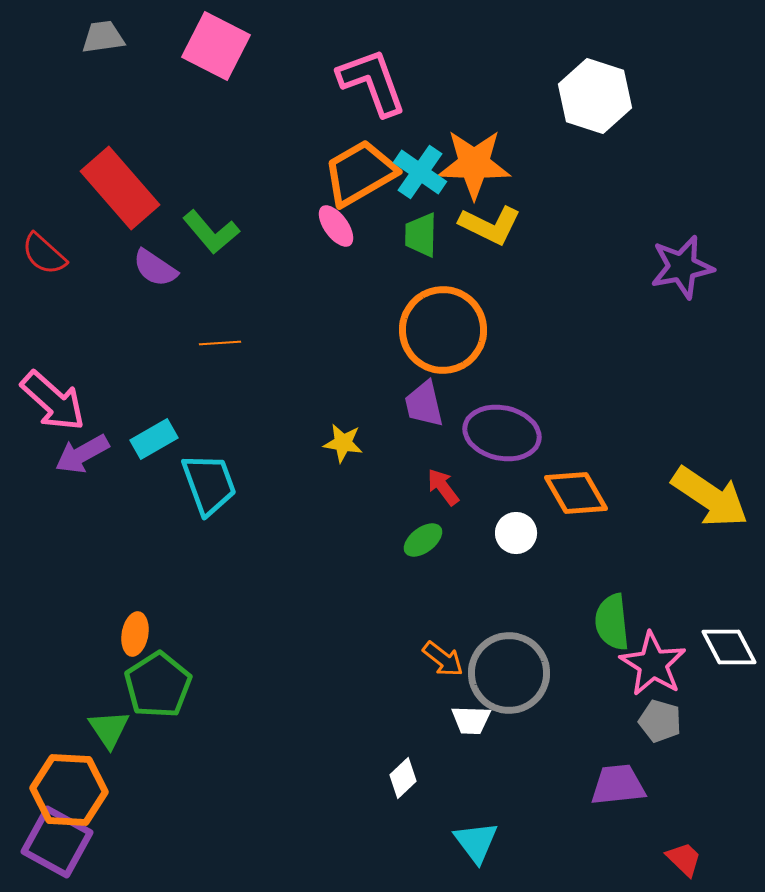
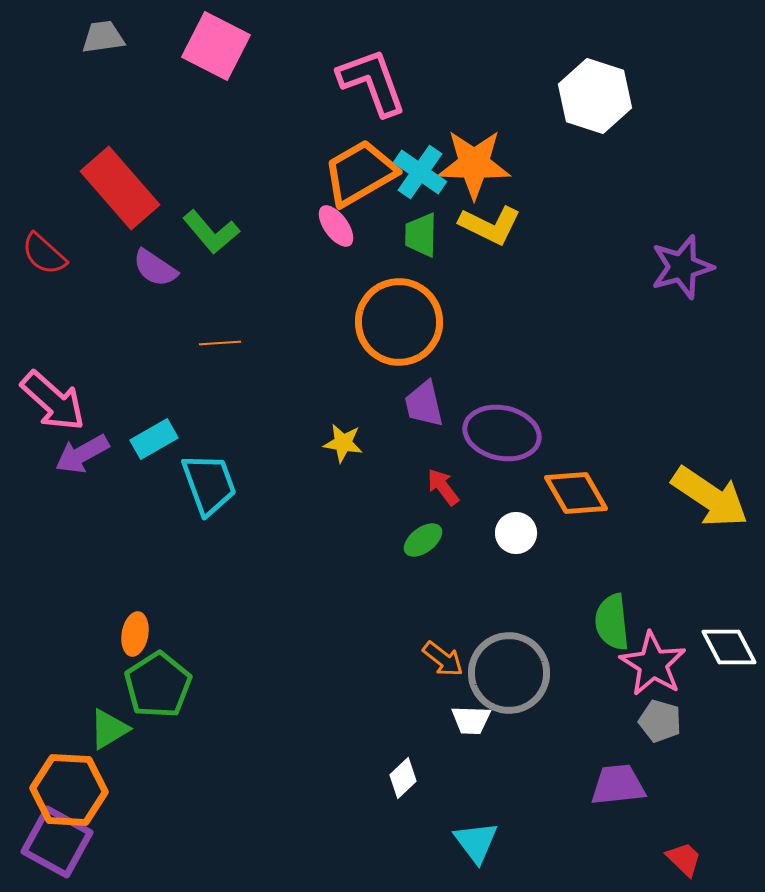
purple star at (682, 267): rotated 4 degrees counterclockwise
orange circle at (443, 330): moved 44 px left, 8 px up
green triangle at (109, 729): rotated 33 degrees clockwise
